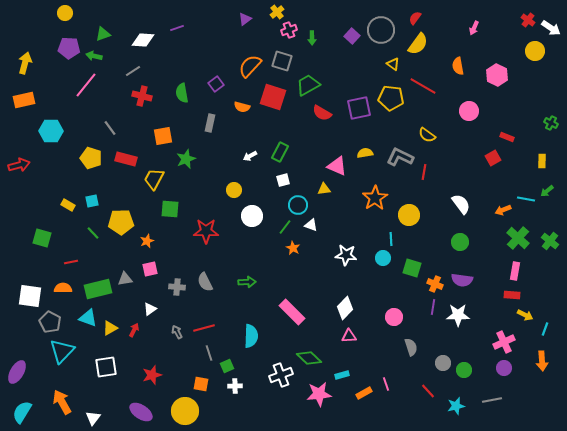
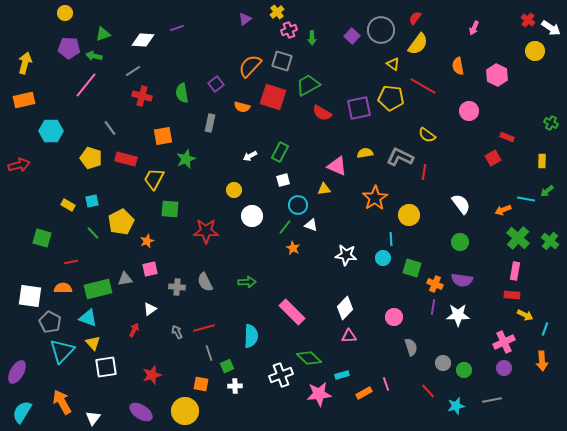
yellow pentagon at (121, 222): rotated 25 degrees counterclockwise
yellow triangle at (110, 328): moved 17 px left, 15 px down; rotated 42 degrees counterclockwise
